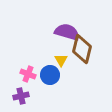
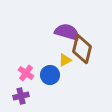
yellow triangle: moved 4 px right; rotated 32 degrees clockwise
pink cross: moved 2 px left, 1 px up; rotated 14 degrees clockwise
